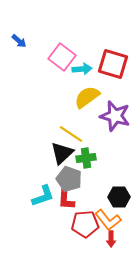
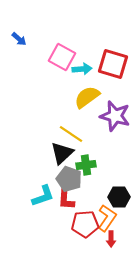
blue arrow: moved 2 px up
pink square: rotated 8 degrees counterclockwise
green cross: moved 7 px down
orange L-shape: moved 1 px left, 2 px up; rotated 108 degrees counterclockwise
